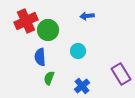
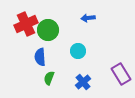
blue arrow: moved 1 px right, 2 px down
red cross: moved 3 px down
blue cross: moved 1 px right, 4 px up
